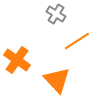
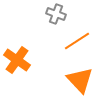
gray cross: rotated 12 degrees counterclockwise
orange triangle: moved 23 px right
